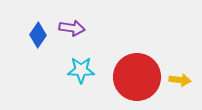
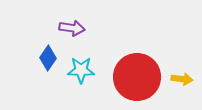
blue diamond: moved 10 px right, 23 px down
yellow arrow: moved 2 px right, 1 px up
